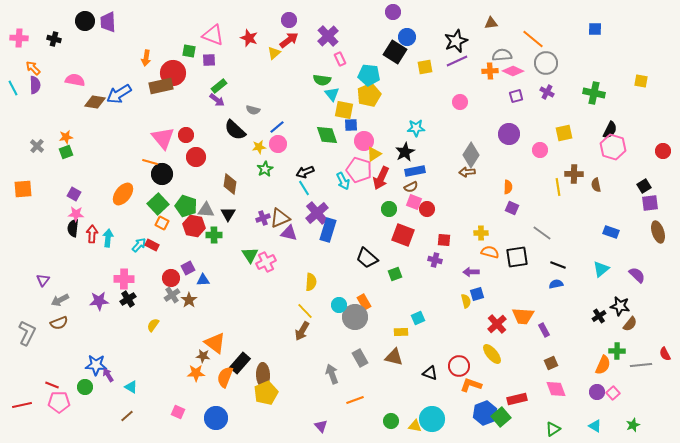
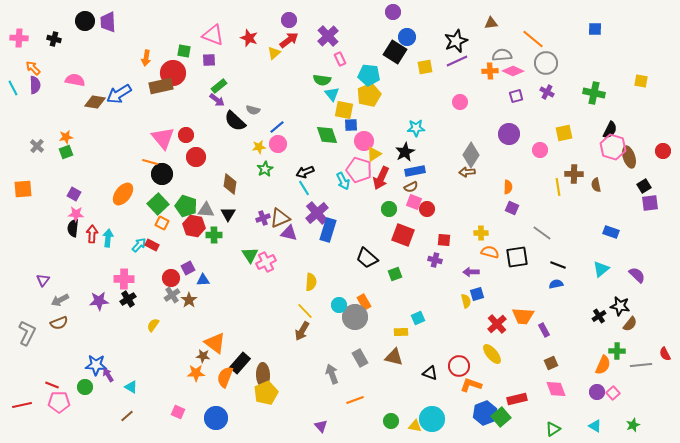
green square at (189, 51): moved 5 px left
black semicircle at (235, 130): moved 9 px up
brown ellipse at (658, 232): moved 29 px left, 75 px up
